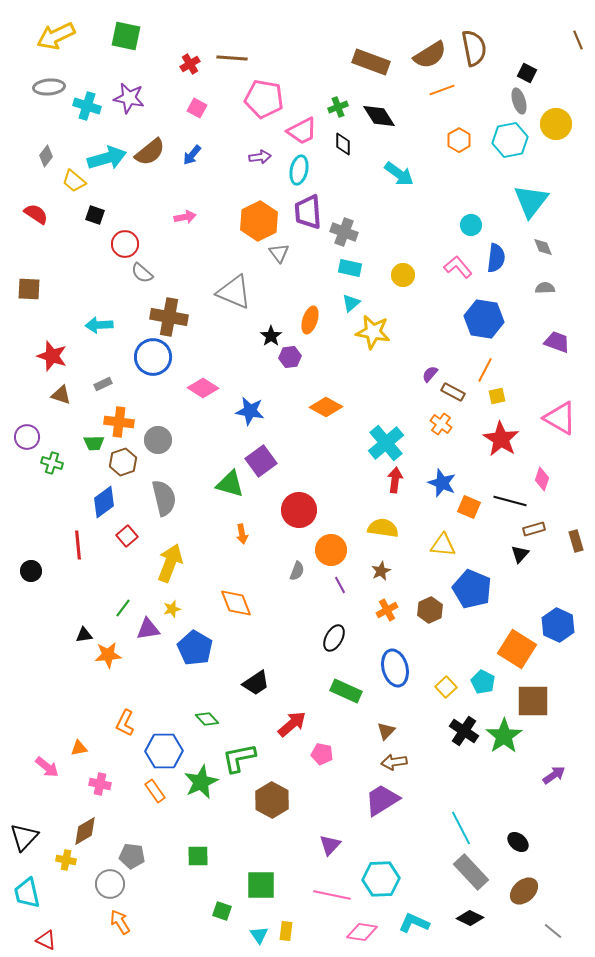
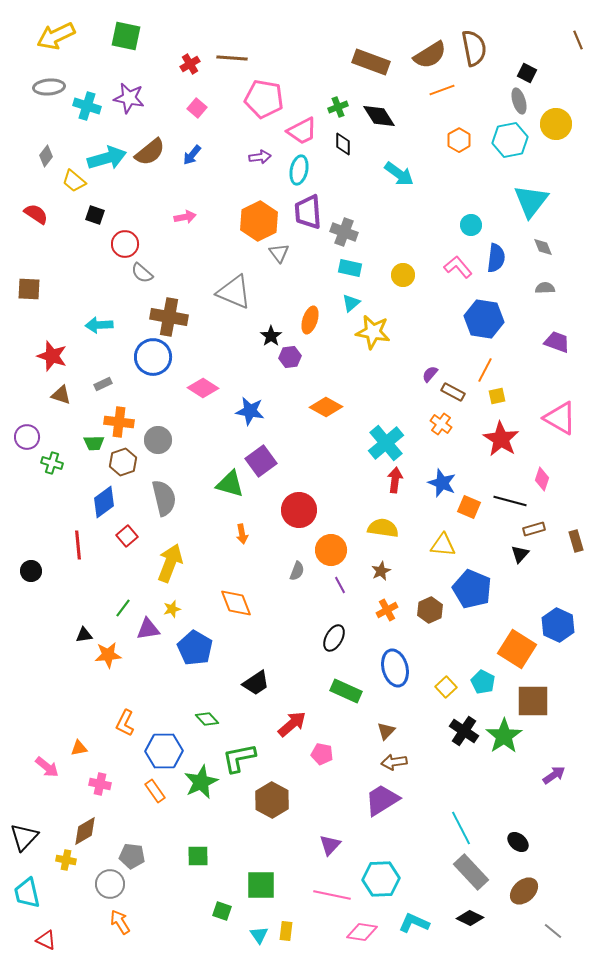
pink square at (197, 108): rotated 12 degrees clockwise
